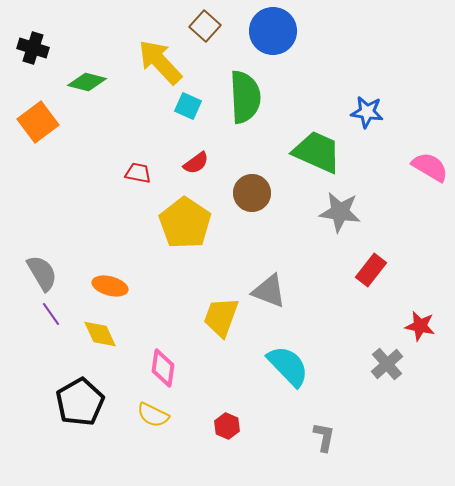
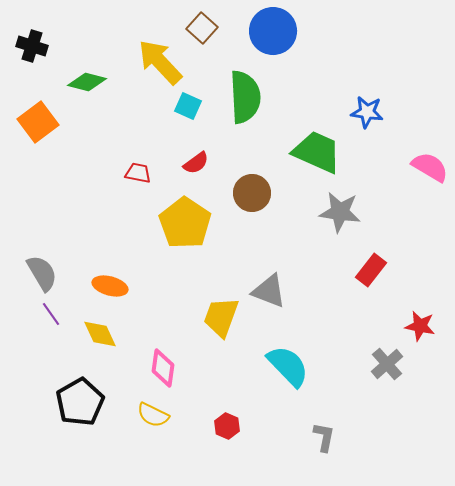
brown square: moved 3 px left, 2 px down
black cross: moved 1 px left, 2 px up
